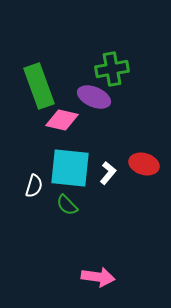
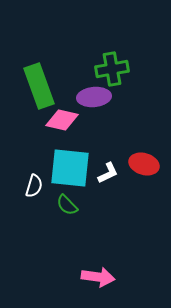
purple ellipse: rotated 28 degrees counterclockwise
white L-shape: rotated 25 degrees clockwise
